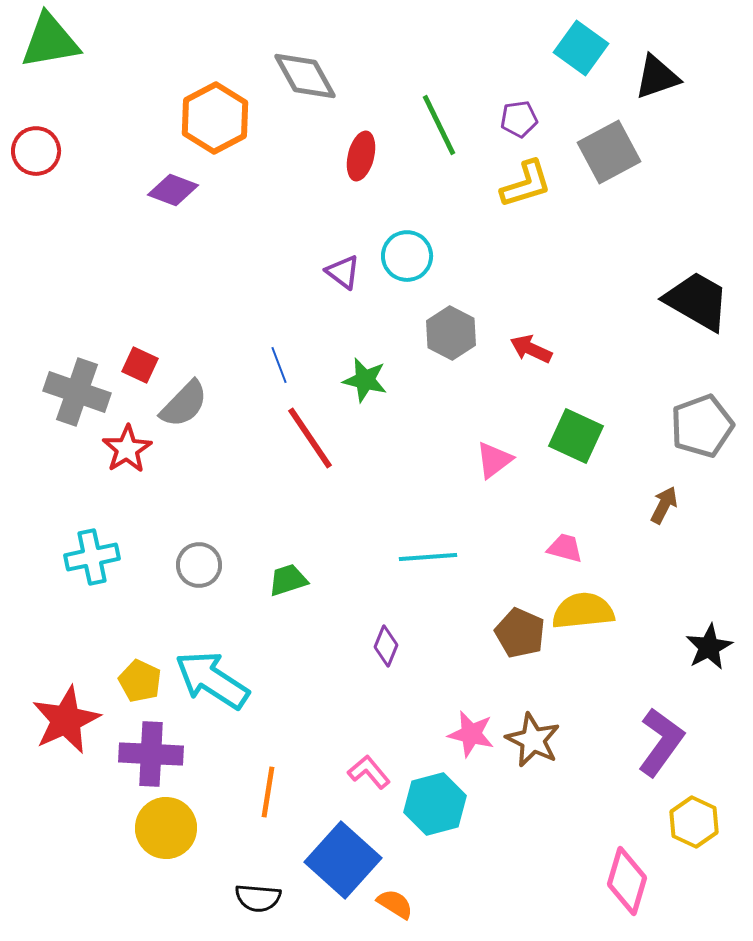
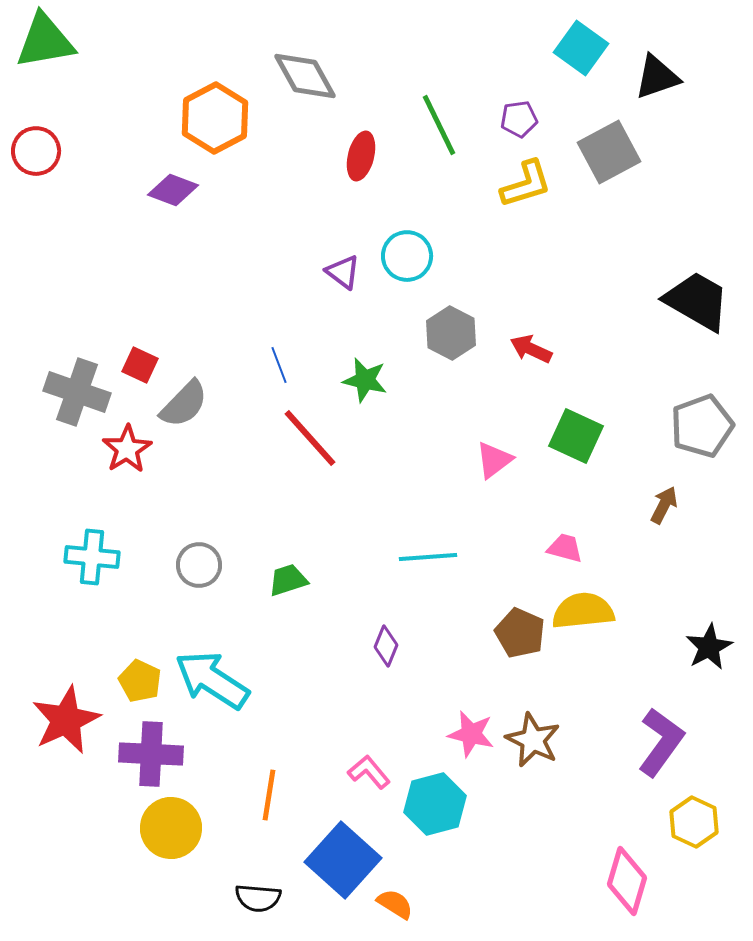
green triangle at (50, 41): moved 5 px left
red line at (310, 438): rotated 8 degrees counterclockwise
cyan cross at (92, 557): rotated 18 degrees clockwise
orange line at (268, 792): moved 1 px right, 3 px down
yellow circle at (166, 828): moved 5 px right
